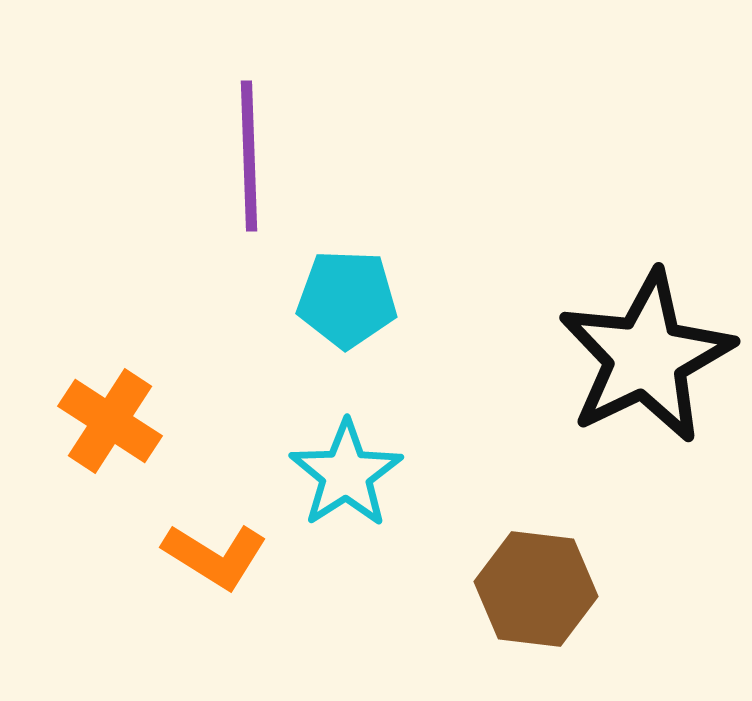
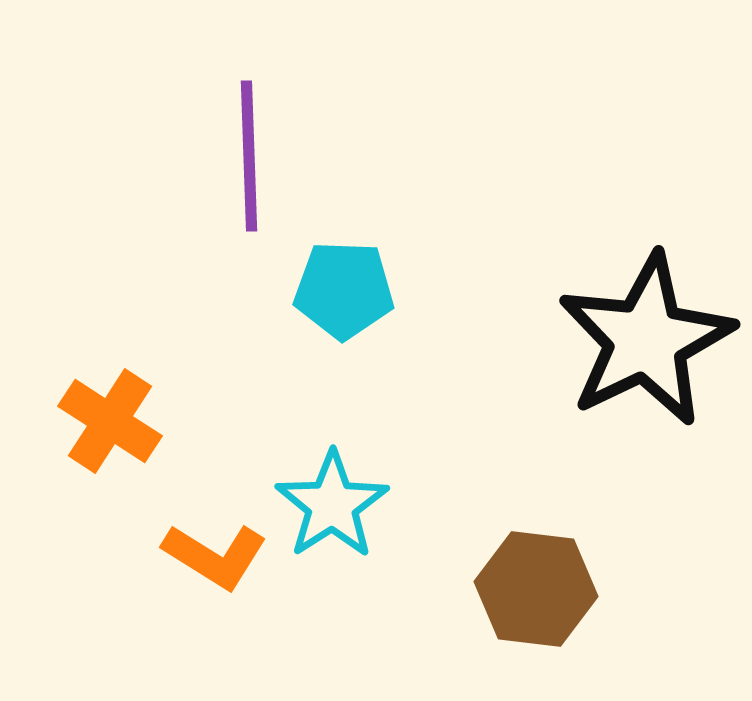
cyan pentagon: moved 3 px left, 9 px up
black star: moved 17 px up
cyan star: moved 14 px left, 31 px down
